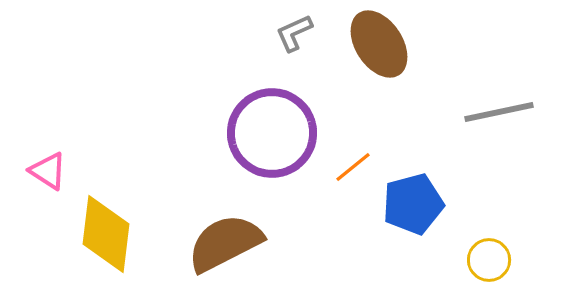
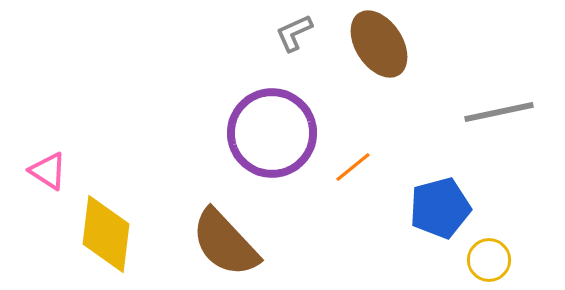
blue pentagon: moved 27 px right, 4 px down
brown semicircle: rotated 106 degrees counterclockwise
